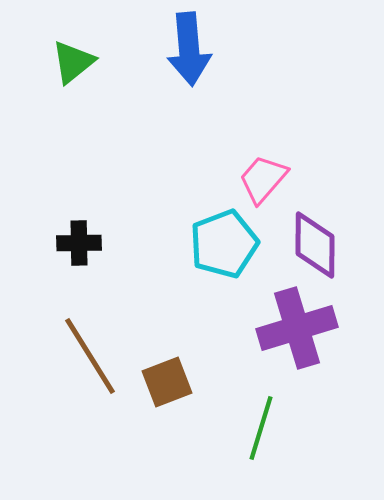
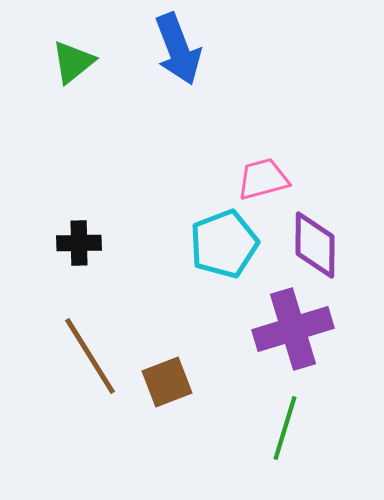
blue arrow: moved 11 px left; rotated 16 degrees counterclockwise
pink trapezoid: rotated 34 degrees clockwise
purple cross: moved 4 px left, 1 px down
green line: moved 24 px right
